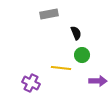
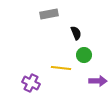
green circle: moved 2 px right
